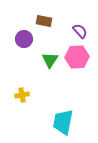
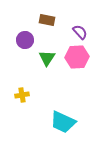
brown rectangle: moved 3 px right, 1 px up
purple semicircle: moved 1 px down
purple circle: moved 1 px right, 1 px down
green triangle: moved 3 px left, 2 px up
cyan trapezoid: rotated 76 degrees counterclockwise
